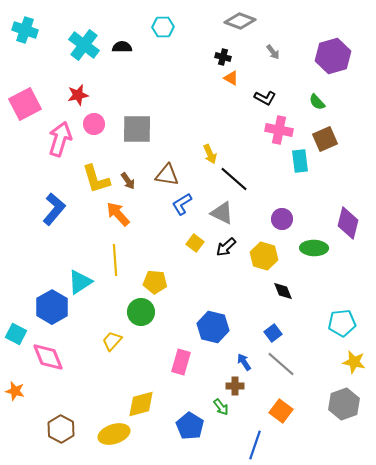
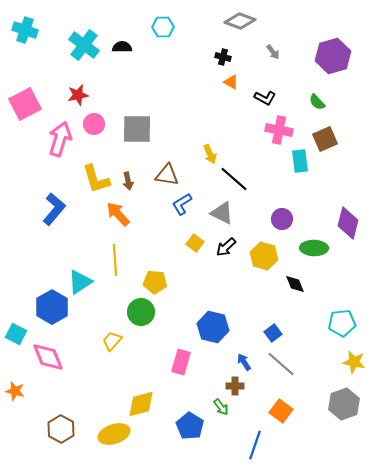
orange triangle at (231, 78): moved 4 px down
brown arrow at (128, 181): rotated 24 degrees clockwise
black diamond at (283, 291): moved 12 px right, 7 px up
